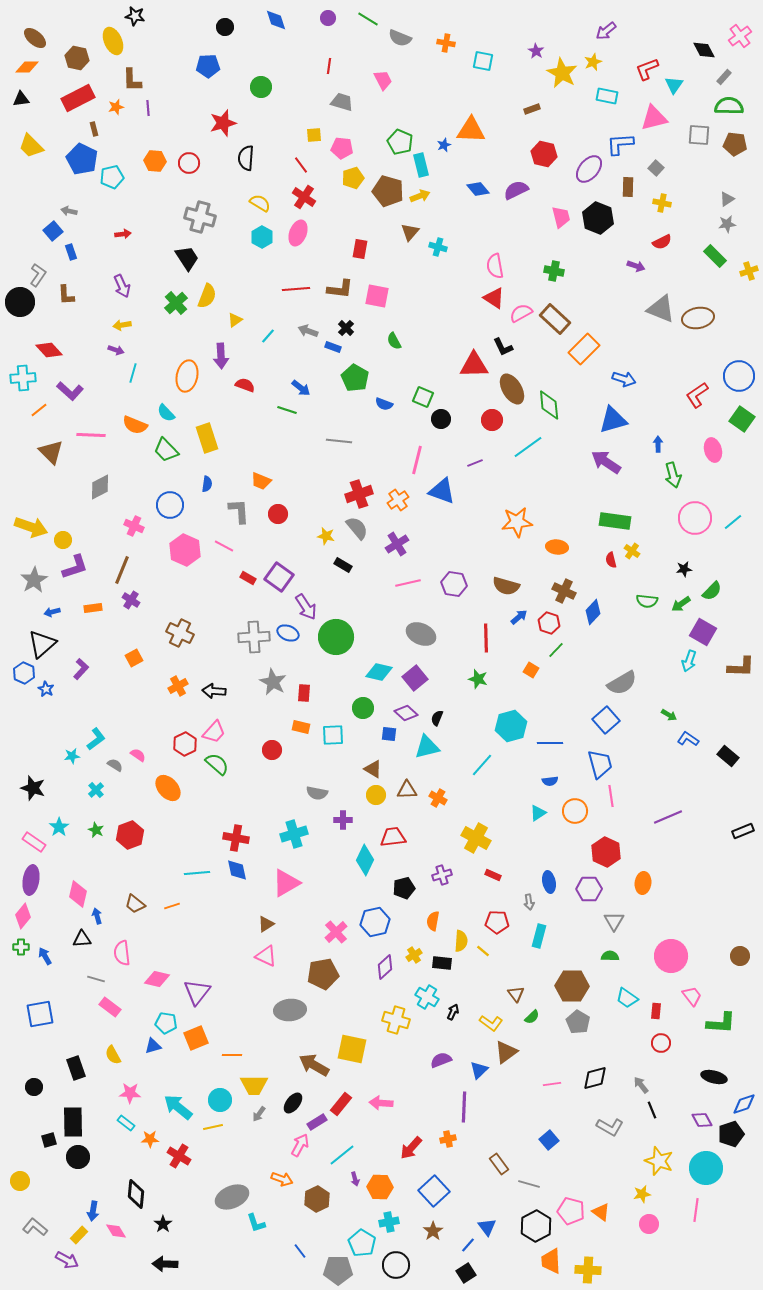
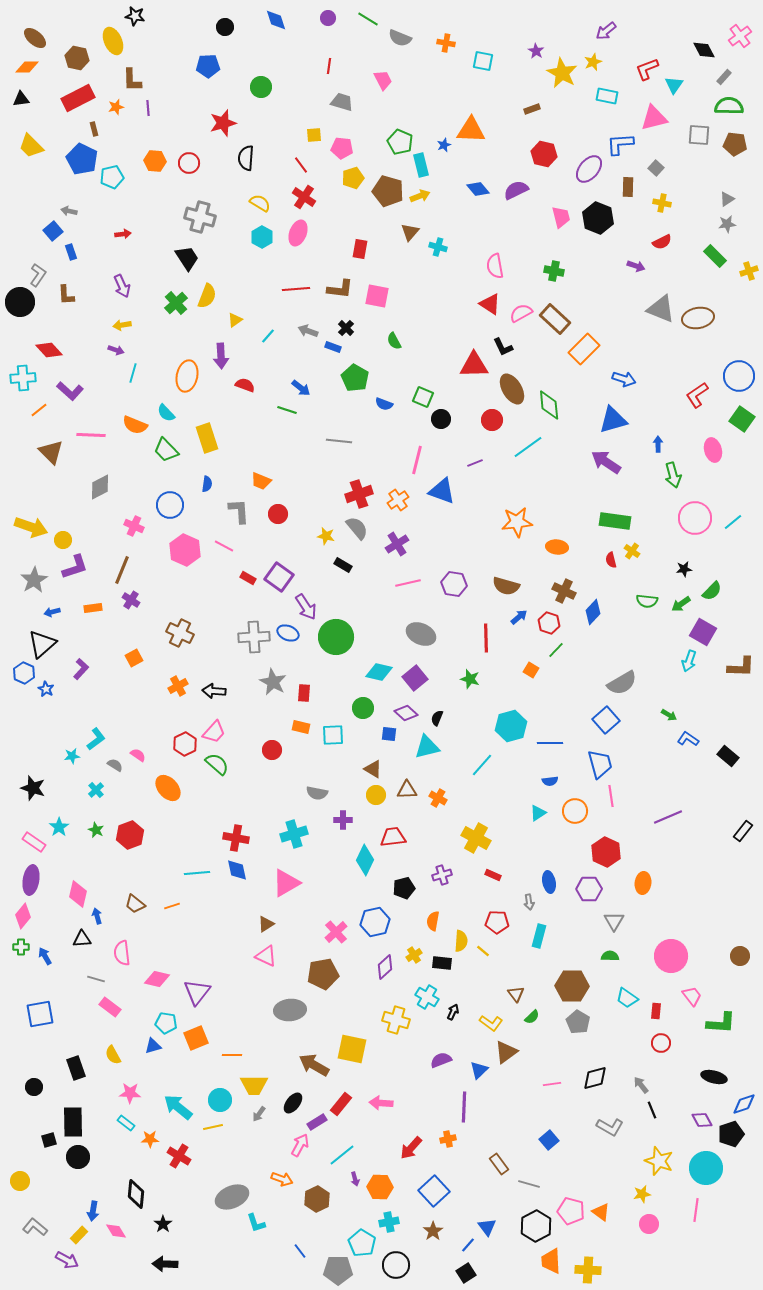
red triangle at (494, 298): moved 4 px left, 6 px down
green star at (478, 679): moved 8 px left
black rectangle at (743, 831): rotated 30 degrees counterclockwise
